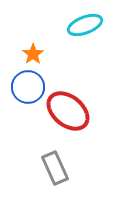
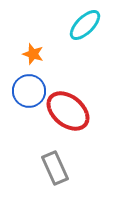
cyan ellipse: rotated 24 degrees counterclockwise
orange star: rotated 20 degrees counterclockwise
blue circle: moved 1 px right, 4 px down
